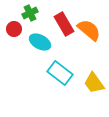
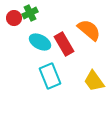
red rectangle: moved 20 px down
red circle: moved 11 px up
cyan rectangle: moved 10 px left, 3 px down; rotated 30 degrees clockwise
yellow trapezoid: moved 2 px up
